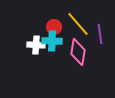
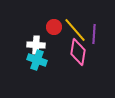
yellow line: moved 3 px left, 6 px down
purple line: moved 6 px left; rotated 12 degrees clockwise
cyan cross: moved 15 px left, 19 px down; rotated 18 degrees clockwise
